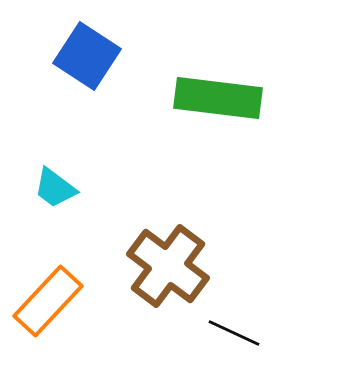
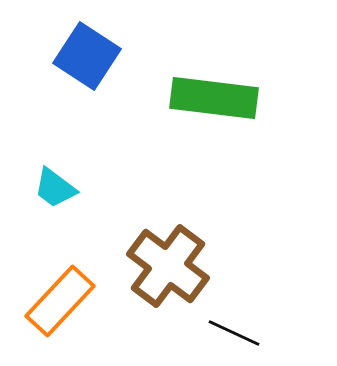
green rectangle: moved 4 px left
orange rectangle: moved 12 px right
